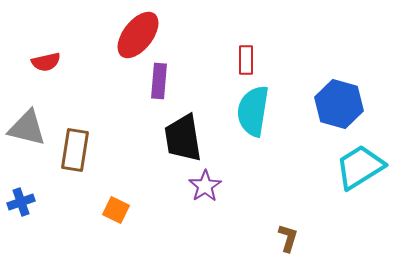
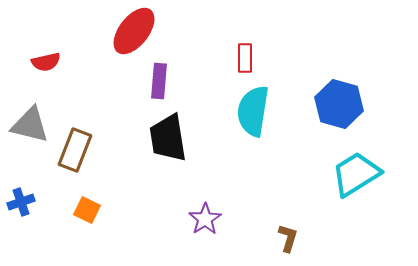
red ellipse: moved 4 px left, 4 px up
red rectangle: moved 1 px left, 2 px up
gray triangle: moved 3 px right, 3 px up
black trapezoid: moved 15 px left
brown rectangle: rotated 12 degrees clockwise
cyan trapezoid: moved 4 px left, 7 px down
purple star: moved 33 px down
orange square: moved 29 px left
